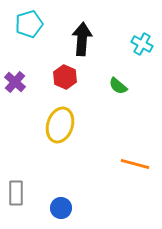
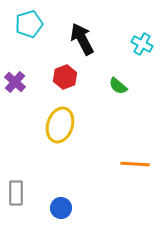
black arrow: rotated 32 degrees counterclockwise
red hexagon: rotated 15 degrees clockwise
orange line: rotated 12 degrees counterclockwise
